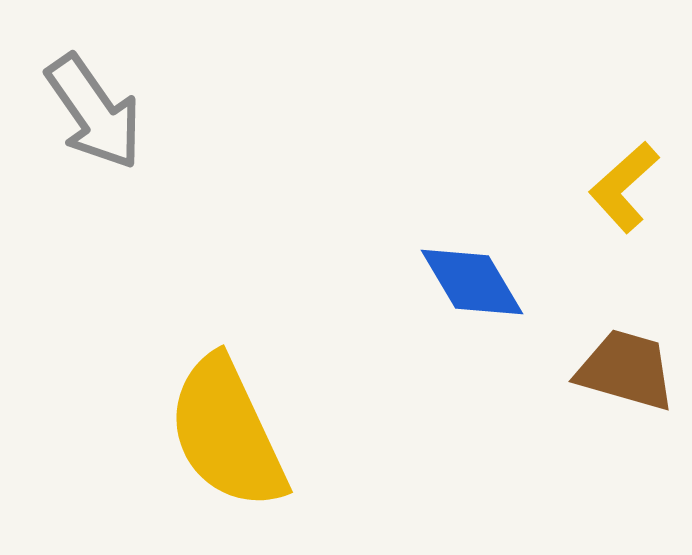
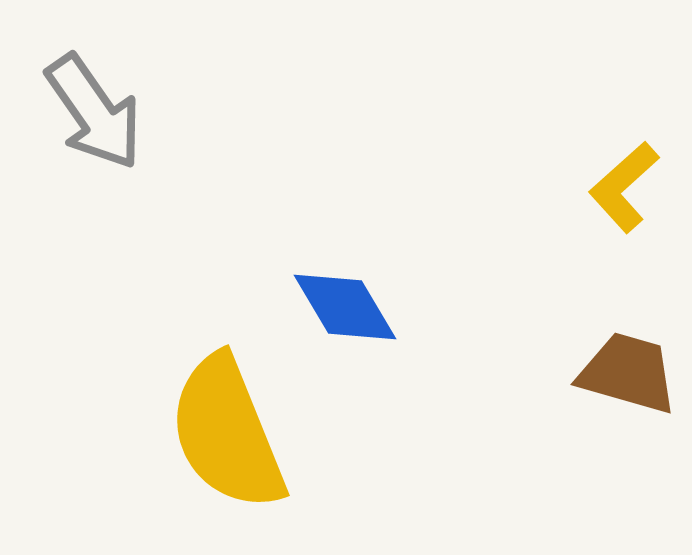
blue diamond: moved 127 px left, 25 px down
brown trapezoid: moved 2 px right, 3 px down
yellow semicircle: rotated 3 degrees clockwise
